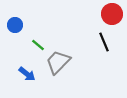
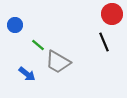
gray trapezoid: rotated 104 degrees counterclockwise
